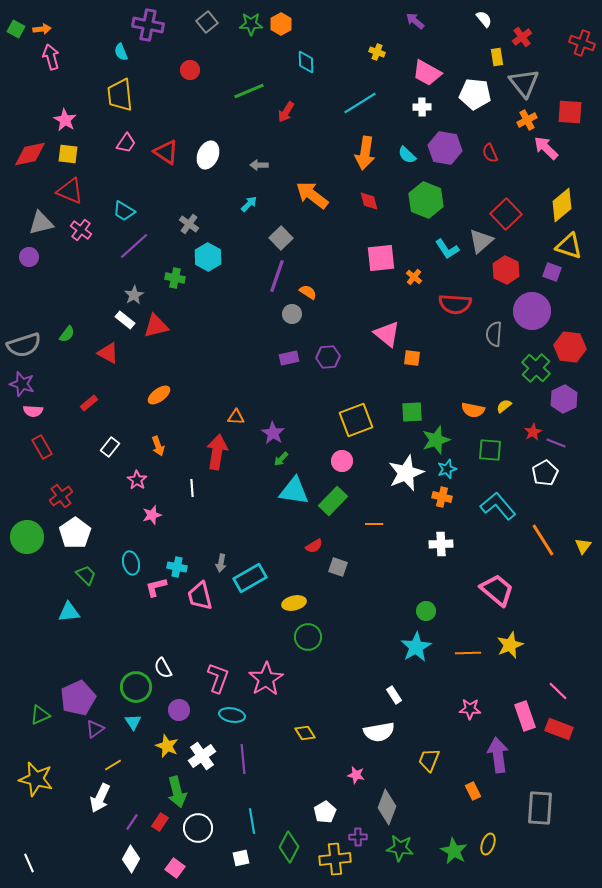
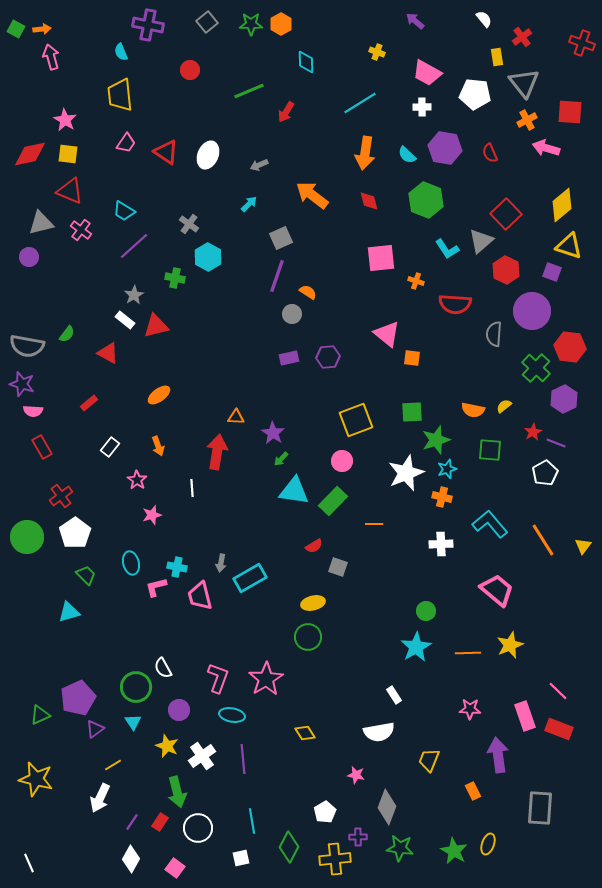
pink arrow at (546, 148): rotated 28 degrees counterclockwise
gray arrow at (259, 165): rotated 24 degrees counterclockwise
gray square at (281, 238): rotated 20 degrees clockwise
orange cross at (414, 277): moved 2 px right, 4 px down; rotated 21 degrees counterclockwise
gray semicircle at (24, 345): moved 3 px right, 1 px down; rotated 28 degrees clockwise
cyan L-shape at (498, 506): moved 8 px left, 18 px down
yellow ellipse at (294, 603): moved 19 px right
cyan triangle at (69, 612): rotated 10 degrees counterclockwise
